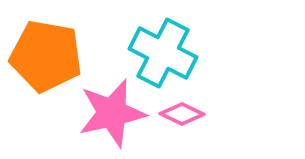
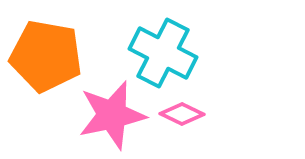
pink star: moved 2 px down
